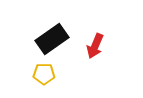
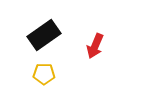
black rectangle: moved 8 px left, 4 px up
